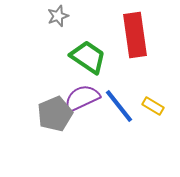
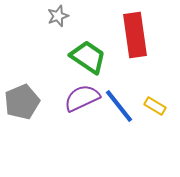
yellow rectangle: moved 2 px right
gray pentagon: moved 33 px left, 12 px up
